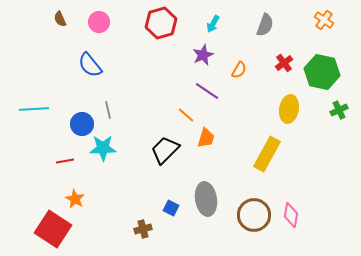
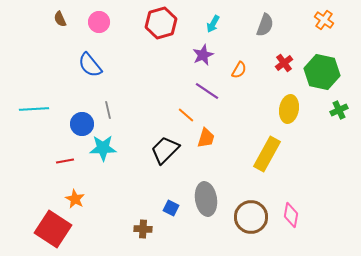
brown circle: moved 3 px left, 2 px down
brown cross: rotated 18 degrees clockwise
